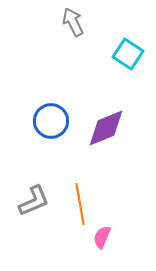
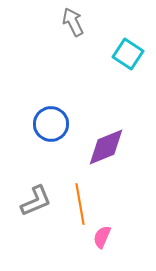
blue circle: moved 3 px down
purple diamond: moved 19 px down
gray L-shape: moved 2 px right
